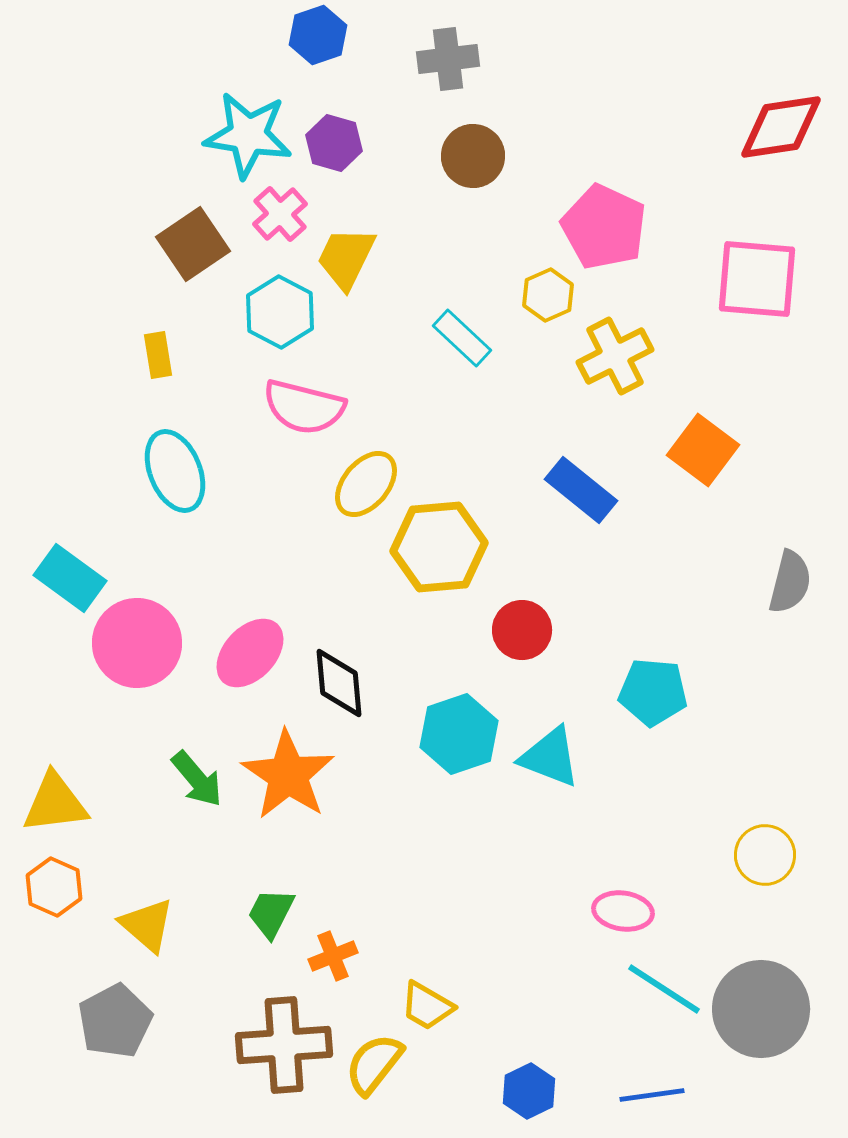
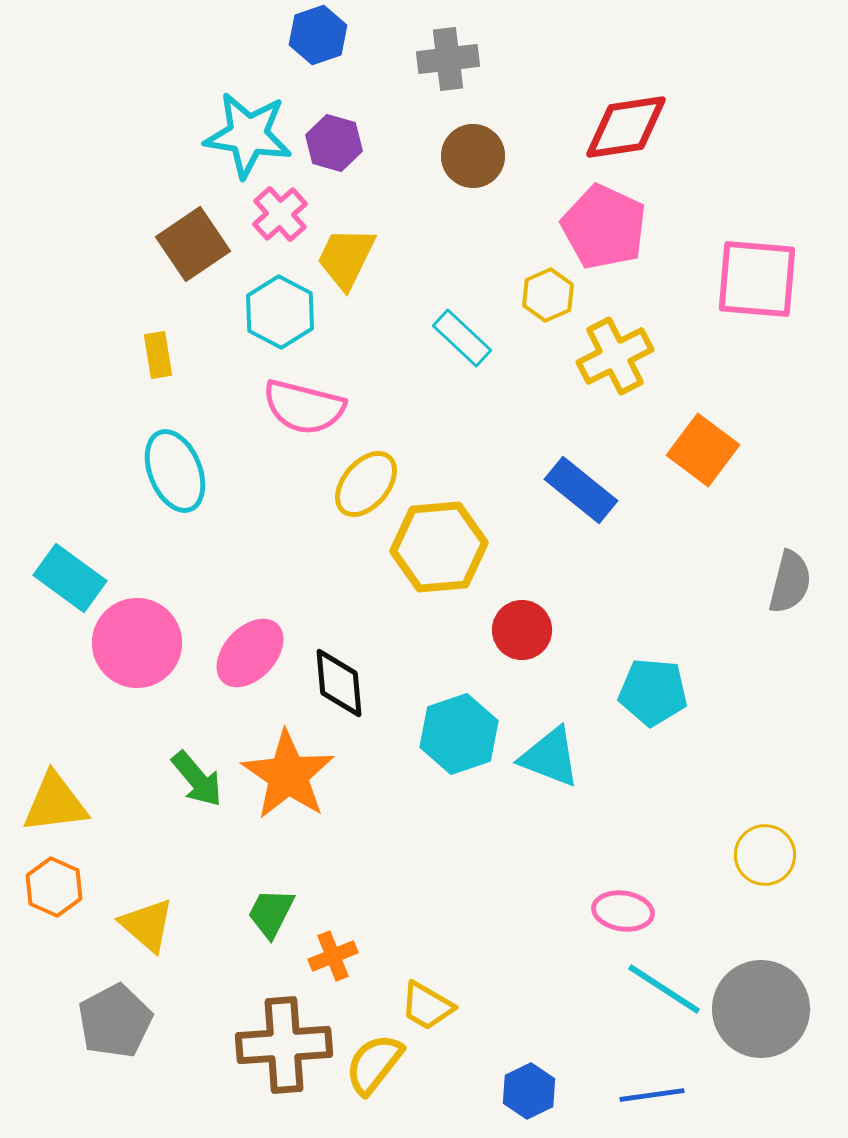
red diamond at (781, 127): moved 155 px left
